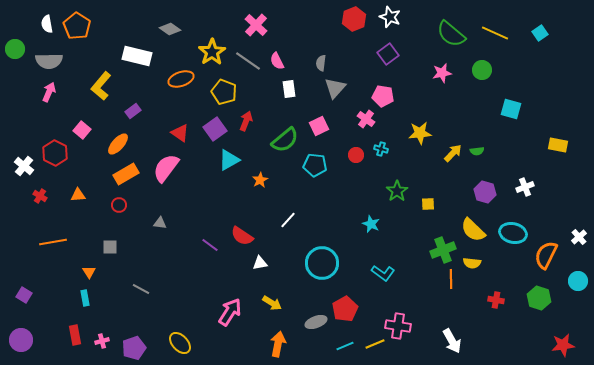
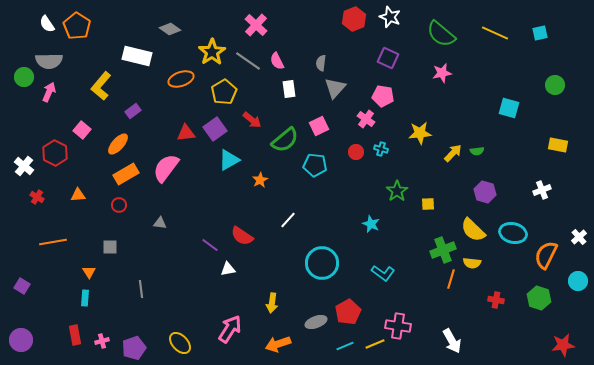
white semicircle at (47, 24): rotated 24 degrees counterclockwise
cyan square at (540, 33): rotated 21 degrees clockwise
green semicircle at (451, 34): moved 10 px left
green circle at (15, 49): moved 9 px right, 28 px down
purple square at (388, 54): moved 4 px down; rotated 30 degrees counterclockwise
green circle at (482, 70): moved 73 px right, 15 px down
yellow pentagon at (224, 92): rotated 20 degrees clockwise
cyan square at (511, 109): moved 2 px left, 1 px up
red arrow at (246, 121): moved 6 px right, 1 px up; rotated 108 degrees clockwise
red triangle at (180, 133): moved 6 px right; rotated 42 degrees counterclockwise
red circle at (356, 155): moved 3 px up
white cross at (525, 187): moved 17 px right, 3 px down
red cross at (40, 196): moved 3 px left, 1 px down
white triangle at (260, 263): moved 32 px left, 6 px down
orange line at (451, 279): rotated 18 degrees clockwise
gray line at (141, 289): rotated 54 degrees clockwise
purple square at (24, 295): moved 2 px left, 9 px up
cyan rectangle at (85, 298): rotated 14 degrees clockwise
yellow arrow at (272, 303): rotated 66 degrees clockwise
red pentagon at (345, 309): moved 3 px right, 3 px down
pink arrow at (230, 312): moved 17 px down
orange arrow at (278, 344): rotated 120 degrees counterclockwise
